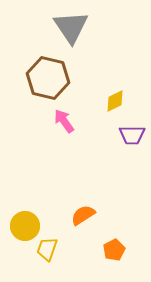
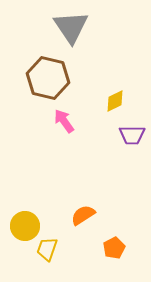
orange pentagon: moved 2 px up
